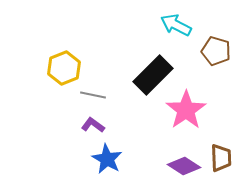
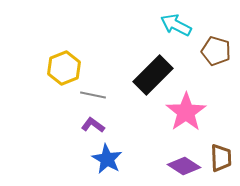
pink star: moved 2 px down
